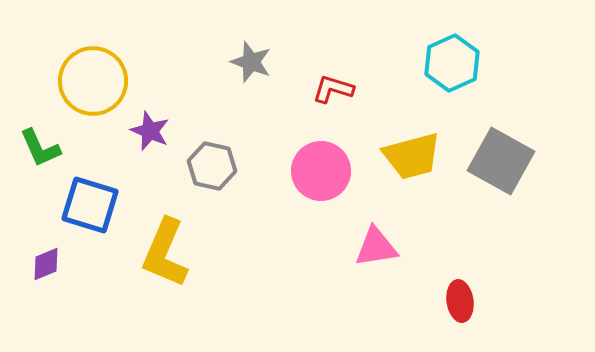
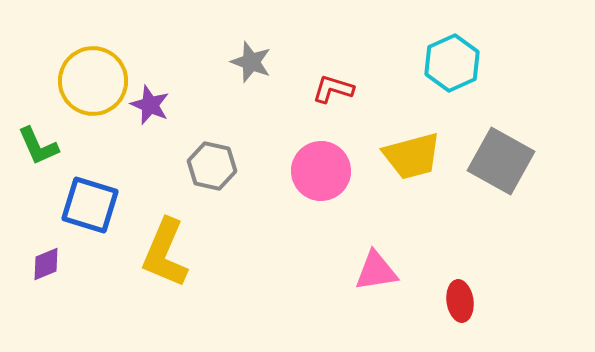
purple star: moved 26 px up
green L-shape: moved 2 px left, 2 px up
pink triangle: moved 24 px down
